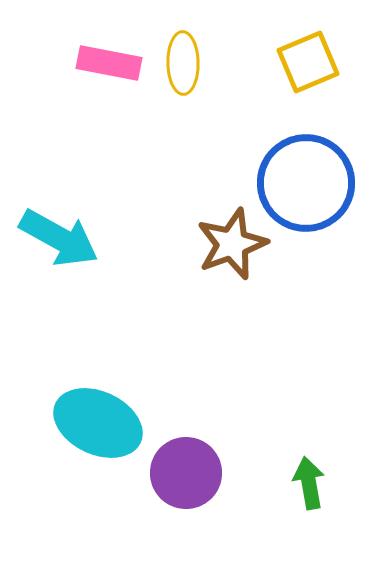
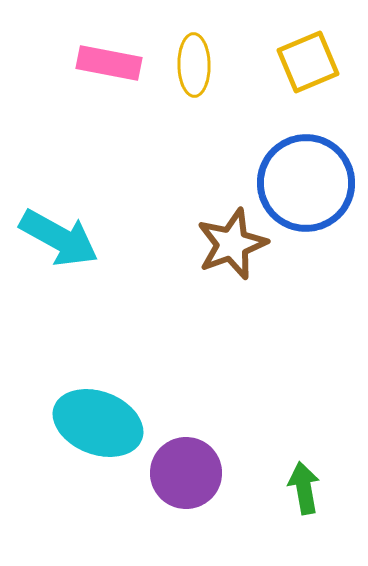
yellow ellipse: moved 11 px right, 2 px down
cyan ellipse: rotated 4 degrees counterclockwise
green arrow: moved 5 px left, 5 px down
